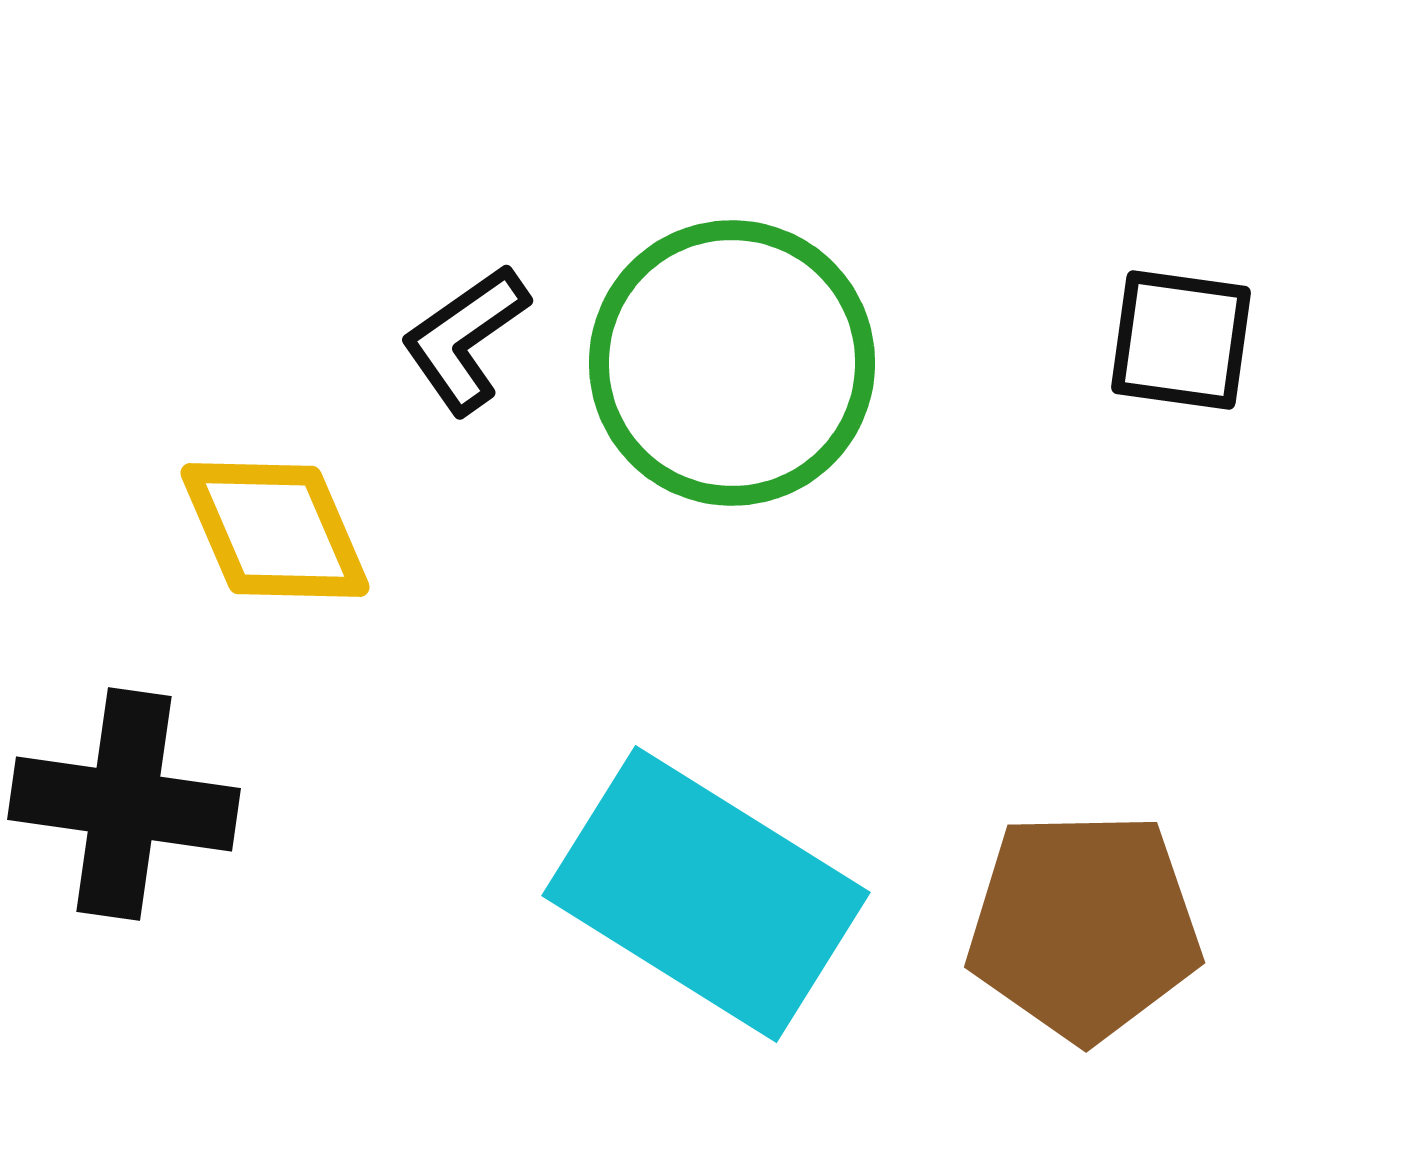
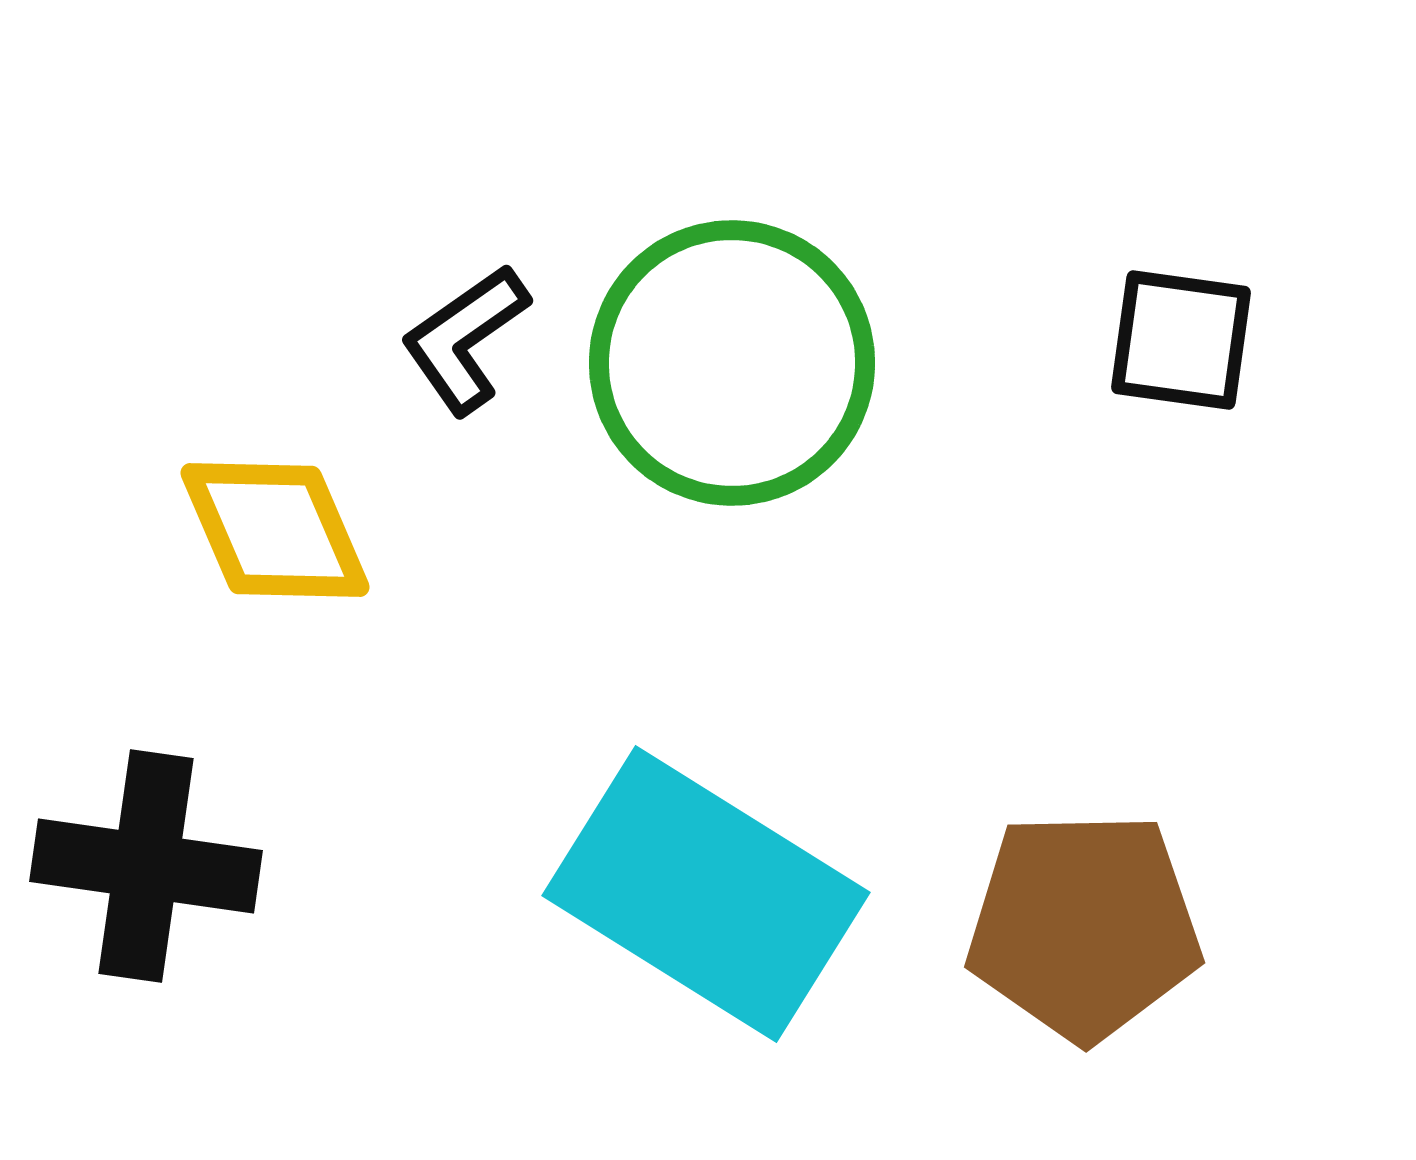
black cross: moved 22 px right, 62 px down
